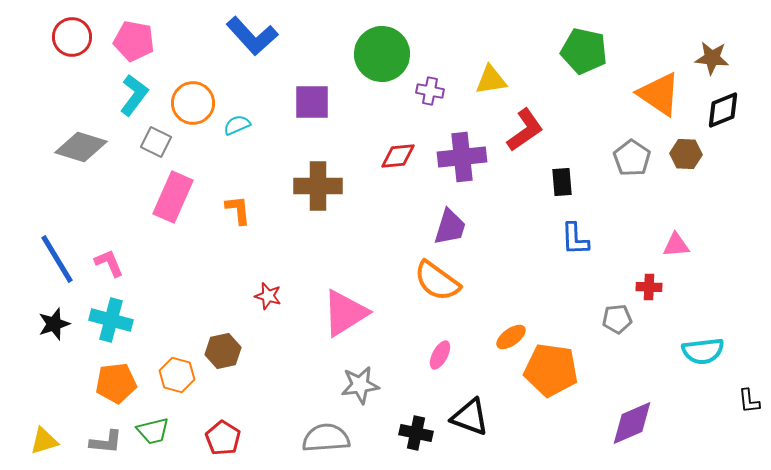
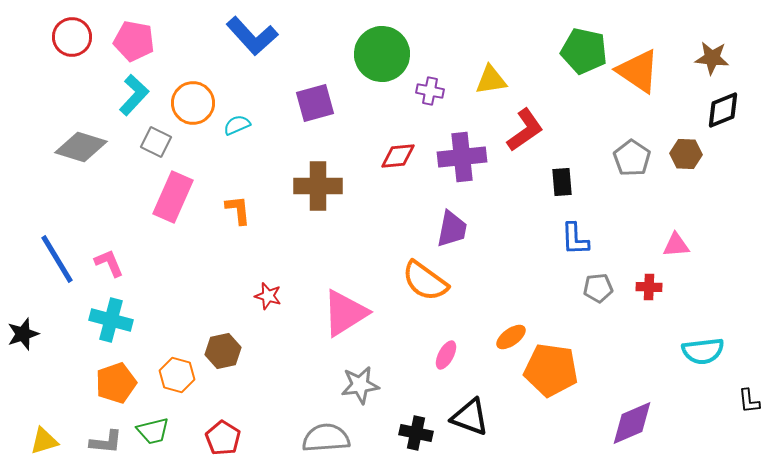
orange triangle at (659, 94): moved 21 px left, 23 px up
cyan L-shape at (134, 95): rotated 6 degrees clockwise
purple square at (312, 102): moved 3 px right, 1 px down; rotated 15 degrees counterclockwise
purple trapezoid at (450, 227): moved 2 px right, 2 px down; rotated 6 degrees counterclockwise
orange semicircle at (437, 281): moved 12 px left
gray pentagon at (617, 319): moved 19 px left, 31 px up
black star at (54, 324): moved 31 px left, 10 px down
pink ellipse at (440, 355): moved 6 px right
orange pentagon at (116, 383): rotated 12 degrees counterclockwise
